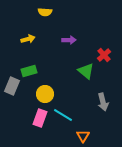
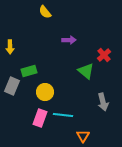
yellow semicircle: rotated 48 degrees clockwise
yellow arrow: moved 18 px left, 8 px down; rotated 104 degrees clockwise
yellow circle: moved 2 px up
cyan line: rotated 24 degrees counterclockwise
